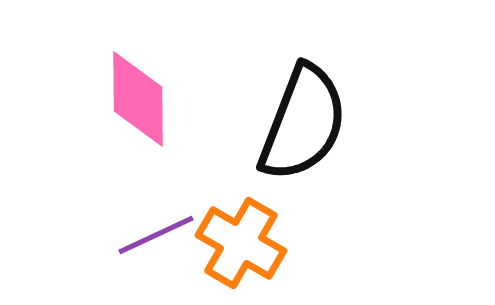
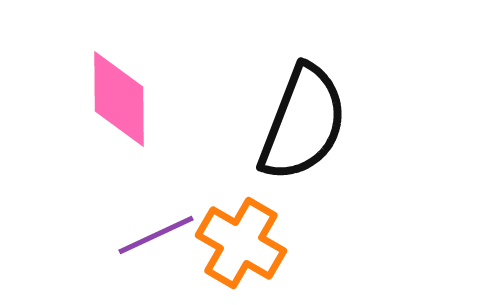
pink diamond: moved 19 px left
